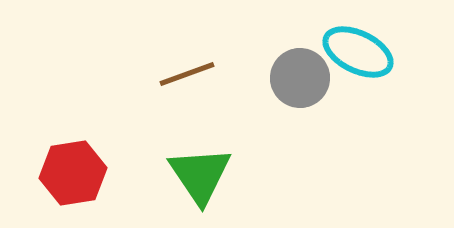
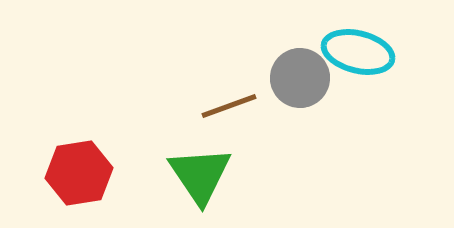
cyan ellipse: rotated 12 degrees counterclockwise
brown line: moved 42 px right, 32 px down
red hexagon: moved 6 px right
